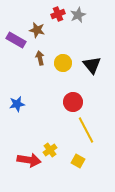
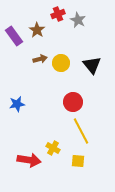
gray star: moved 5 px down; rotated 21 degrees counterclockwise
brown star: rotated 21 degrees clockwise
purple rectangle: moved 2 px left, 4 px up; rotated 24 degrees clockwise
brown arrow: moved 1 px down; rotated 88 degrees clockwise
yellow circle: moved 2 px left
yellow line: moved 5 px left, 1 px down
yellow cross: moved 3 px right, 2 px up; rotated 24 degrees counterclockwise
yellow square: rotated 24 degrees counterclockwise
